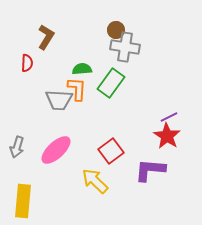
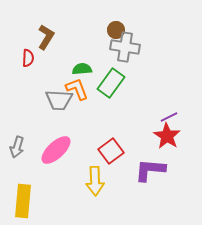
red semicircle: moved 1 px right, 5 px up
orange L-shape: rotated 25 degrees counterclockwise
yellow arrow: rotated 136 degrees counterclockwise
